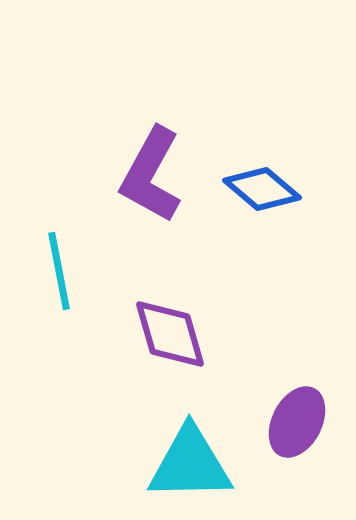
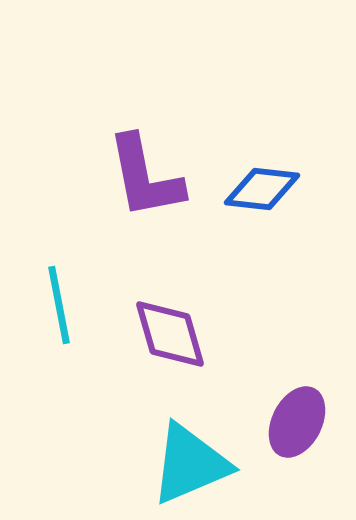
purple L-shape: moved 6 px left, 2 px down; rotated 40 degrees counterclockwise
blue diamond: rotated 34 degrees counterclockwise
cyan line: moved 34 px down
cyan triangle: rotated 22 degrees counterclockwise
